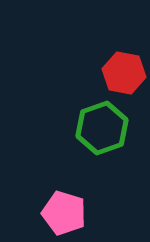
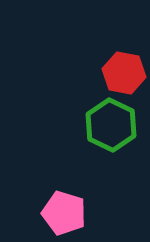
green hexagon: moved 9 px right, 3 px up; rotated 15 degrees counterclockwise
